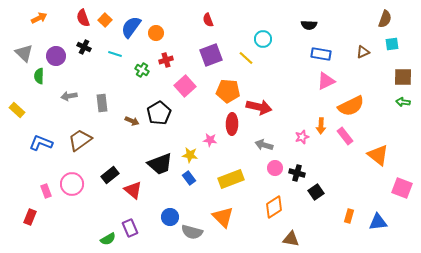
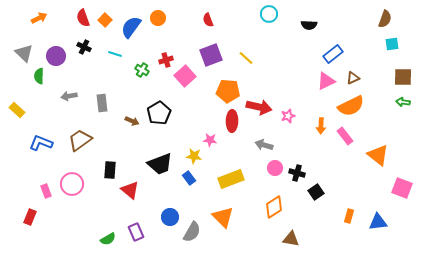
orange circle at (156, 33): moved 2 px right, 15 px up
cyan circle at (263, 39): moved 6 px right, 25 px up
brown triangle at (363, 52): moved 10 px left, 26 px down
blue rectangle at (321, 54): moved 12 px right; rotated 48 degrees counterclockwise
pink square at (185, 86): moved 10 px up
red ellipse at (232, 124): moved 3 px up
pink star at (302, 137): moved 14 px left, 21 px up
yellow star at (190, 155): moved 4 px right, 1 px down
black rectangle at (110, 175): moved 5 px up; rotated 48 degrees counterclockwise
red triangle at (133, 190): moved 3 px left
purple rectangle at (130, 228): moved 6 px right, 4 px down
gray semicircle at (192, 232): rotated 75 degrees counterclockwise
